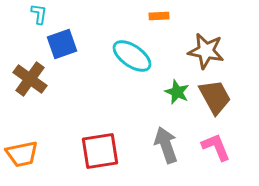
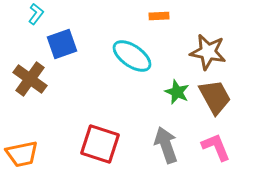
cyan L-shape: moved 3 px left; rotated 30 degrees clockwise
brown star: moved 2 px right, 1 px down
red square: moved 7 px up; rotated 27 degrees clockwise
